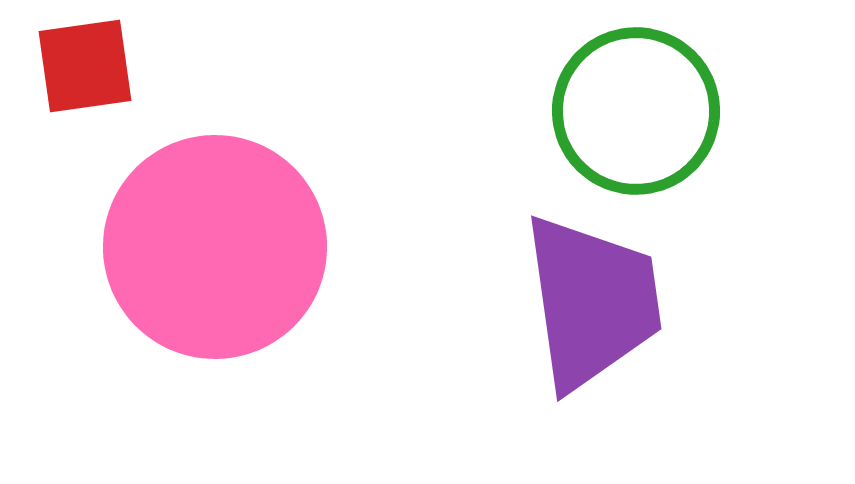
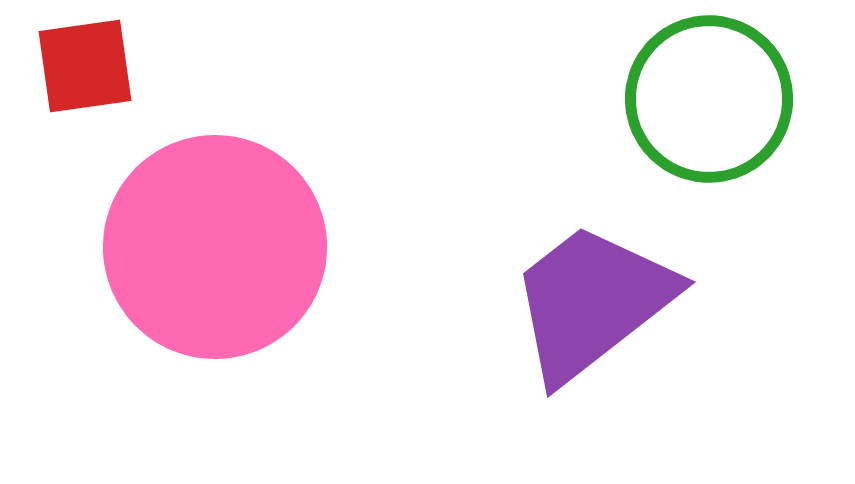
green circle: moved 73 px right, 12 px up
purple trapezoid: rotated 120 degrees counterclockwise
